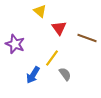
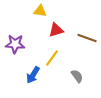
yellow triangle: rotated 32 degrees counterclockwise
red triangle: moved 3 px left, 2 px down; rotated 49 degrees clockwise
purple star: rotated 18 degrees counterclockwise
gray semicircle: moved 12 px right, 2 px down
